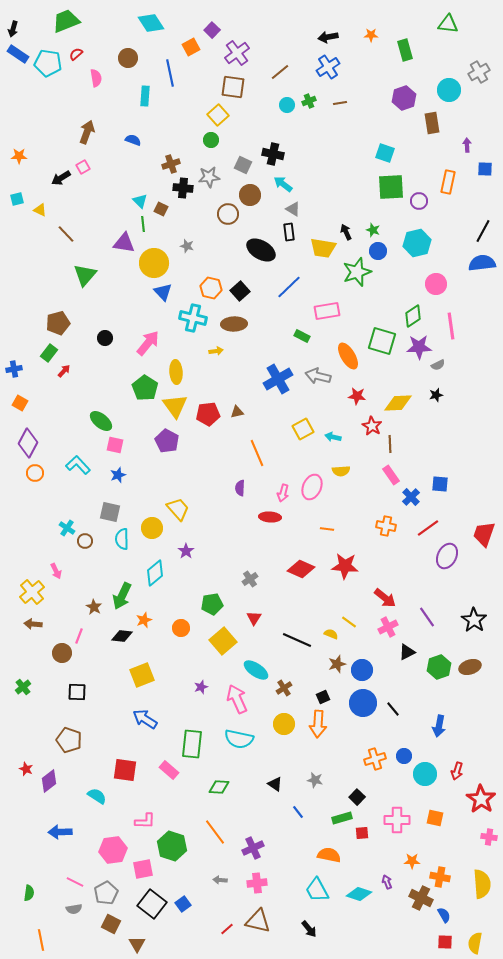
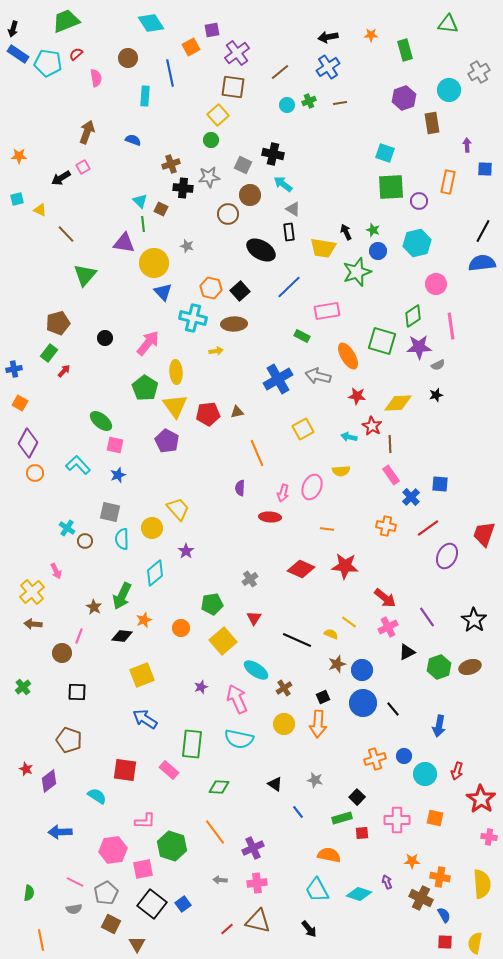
purple square at (212, 30): rotated 35 degrees clockwise
cyan arrow at (333, 437): moved 16 px right
